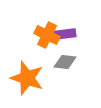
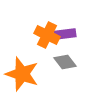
gray diamond: rotated 45 degrees clockwise
orange star: moved 5 px left, 4 px up
